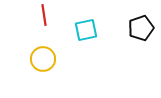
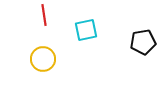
black pentagon: moved 2 px right, 14 px down; rotated 10 degrees clockwise
